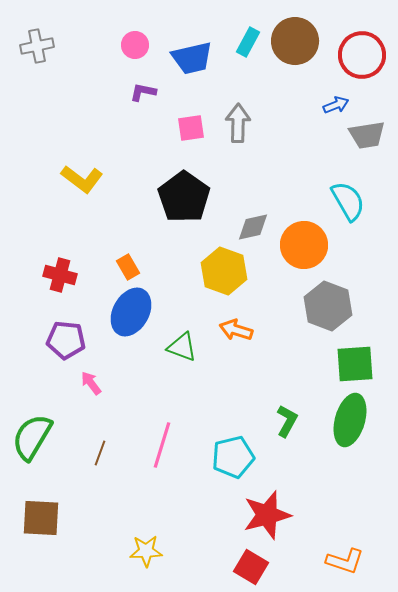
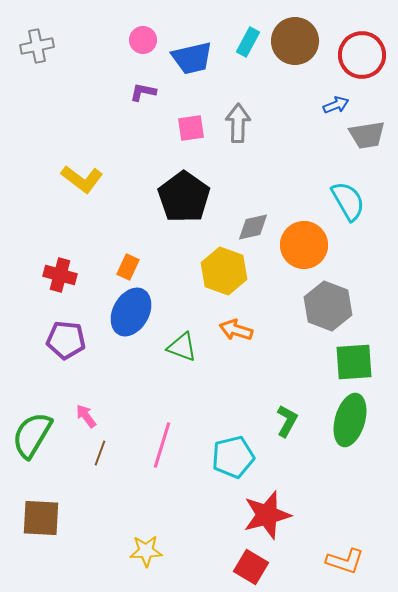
pink circle: moved 8 px right, 5 px up
orange rectangle: rotated 55 degrees clockwise
green square: moved 1 px left, 2 px up
pink arrow: moved 5 px left, 33 px down
green semicircle: moved 2 px up
